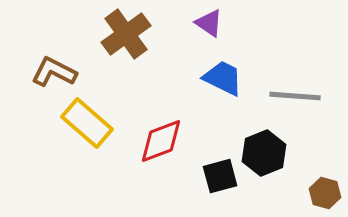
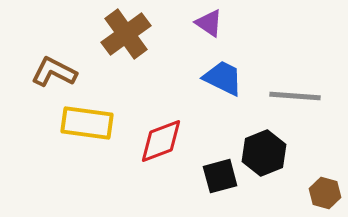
yellow rectangle: rotated 33 degrees counterclockwise
